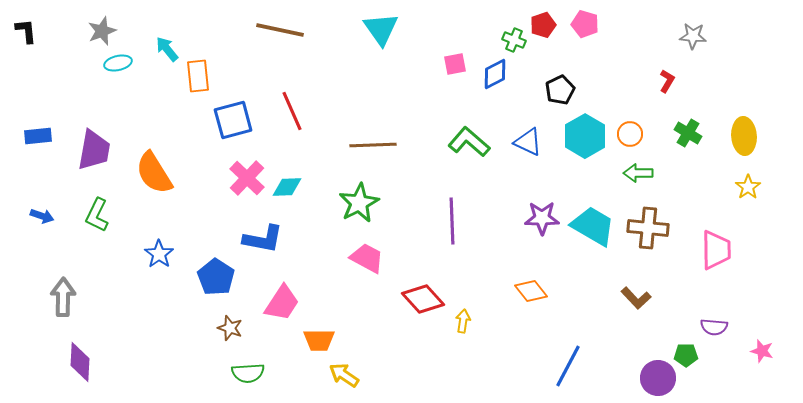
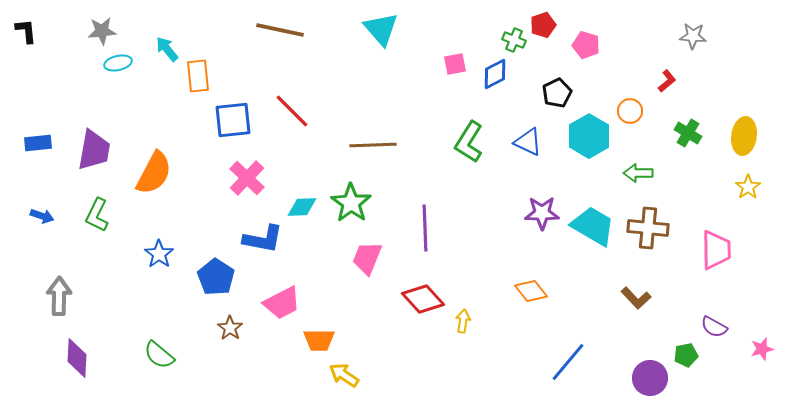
pink pentagon at (585, 24): moved 1 px right, 21 px down
cyan triangle at (381, 29): rotated 6 degrees counterclockwise
gray star at (102, 31): rotated 16 degrees clockwise
red L-shape at (667, 81): rotated 20 degrees clockwise
black pentagon at (560, 90): moved 3 px left, 3 px down
red line at (292, 111): rotated 21 degrees counterclockwise
blue square at (233, 120): rotated 9 degrees clockwise
orange circle at (630, 134): moved 23 px up
blue rectangle at (38, 136): moved 7 px down
cyan hexagon at (585, 136): moved 4 px right
yellow ellipse at (744, 136): rotated 12 degrees clockwise
green L-shape at (469, 142): rotated 99 degrees counterclockwise
orange semicircle at (154, 173): rotated 120 degrees counterclockwise
cyan diamond at (287, 187): moved 15 px right, 20 px down
green star at (359, 203): moved 8 px left; rotated 9 degrees counterclockwise
purple star at (542, 218): moved 5 px up
purple line at (452, 221): moved 27 px left, 7 px down
pink trapezoid at (367, 258): rotated 96 degrees counterclockwise
gray arrow at (63, 297): moved 4 px left, 1 px up
pink trapezoid at (282, 303): rotated 30 degrees clockwise
purple semicircle at (714, 327): rotated 24 degrees clockwise
brown star at (230, 328): rotated 15 degrees clockwise
pink star at (762, 351): moved 2 px up; rotated 30 degrees counterclockwise
green pentagon at (686, 355): rotated 10 degrees counterclockwise
purple diamond at (80, 362): moved 3 px left, 4 px up
blue line at (568, 366): moved 4 px up; rotated 12 degrees clockwise
green semicircle at (248, 373): moved 89 px left, 18 px up; rotated 44 degrees clockwise
purple circle at (658, 378): moved 8 px left
